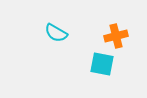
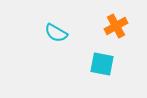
orange cross: moved 10 px up; rotated 15 degrees counterclockwise
